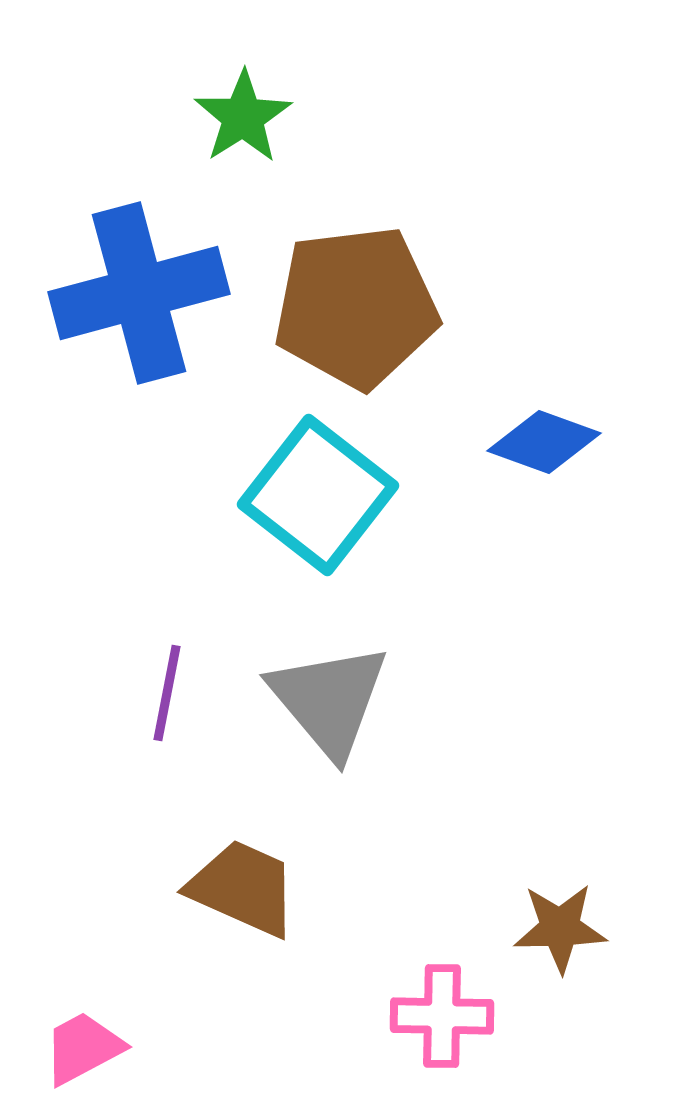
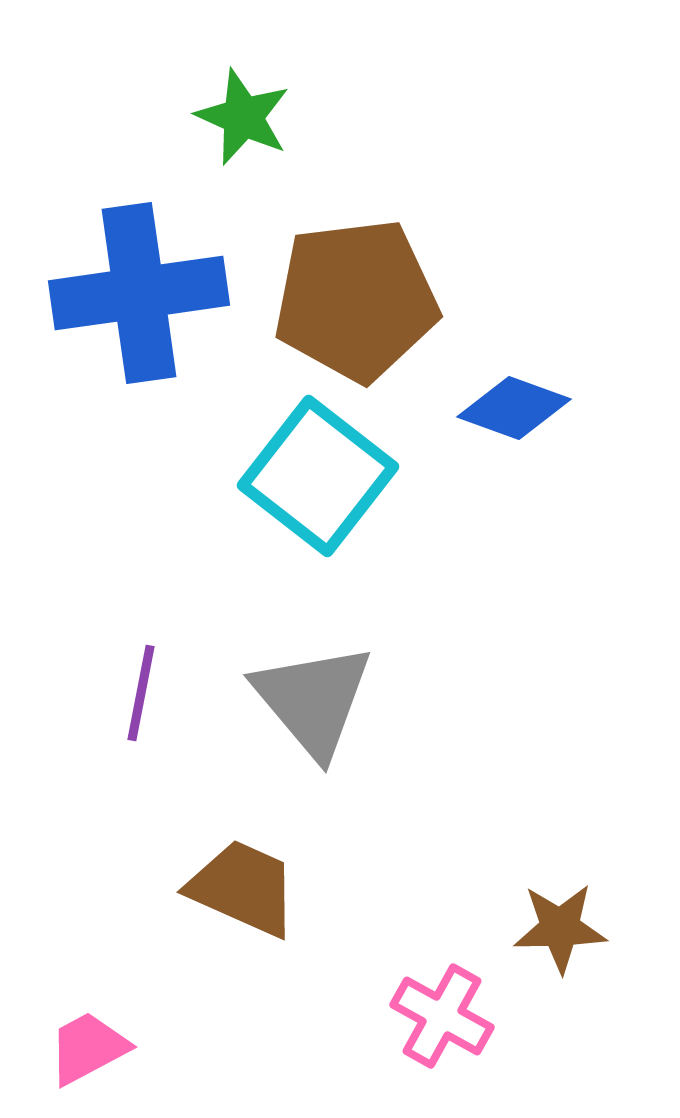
green star: rotated 16 degrees counterclockwise
blue cross: rotated 7 degrees clockwise
brown pentagon: moved 7 px up
blue diamond: moved 30 px left, 34 px up
cyan square: moved 19 px up
purple line: moved 26 px left
gray triangle: moved 16 px left
pink cross: rotated 28 degrees clockwise
pink trapezoid: moved 5 px right
